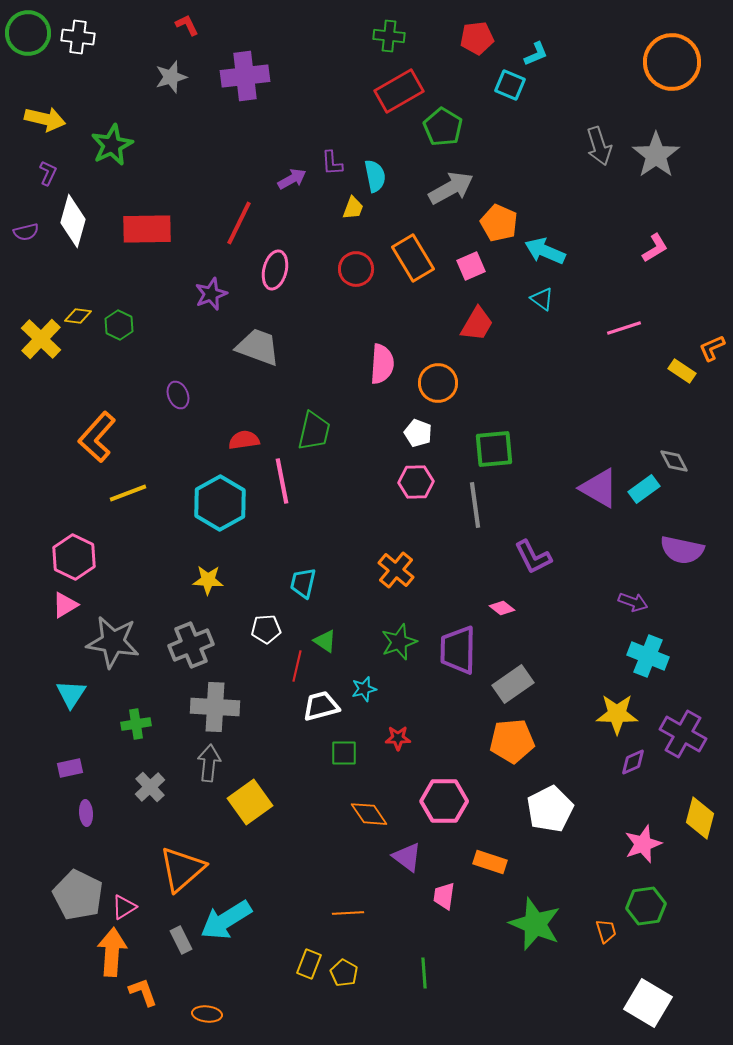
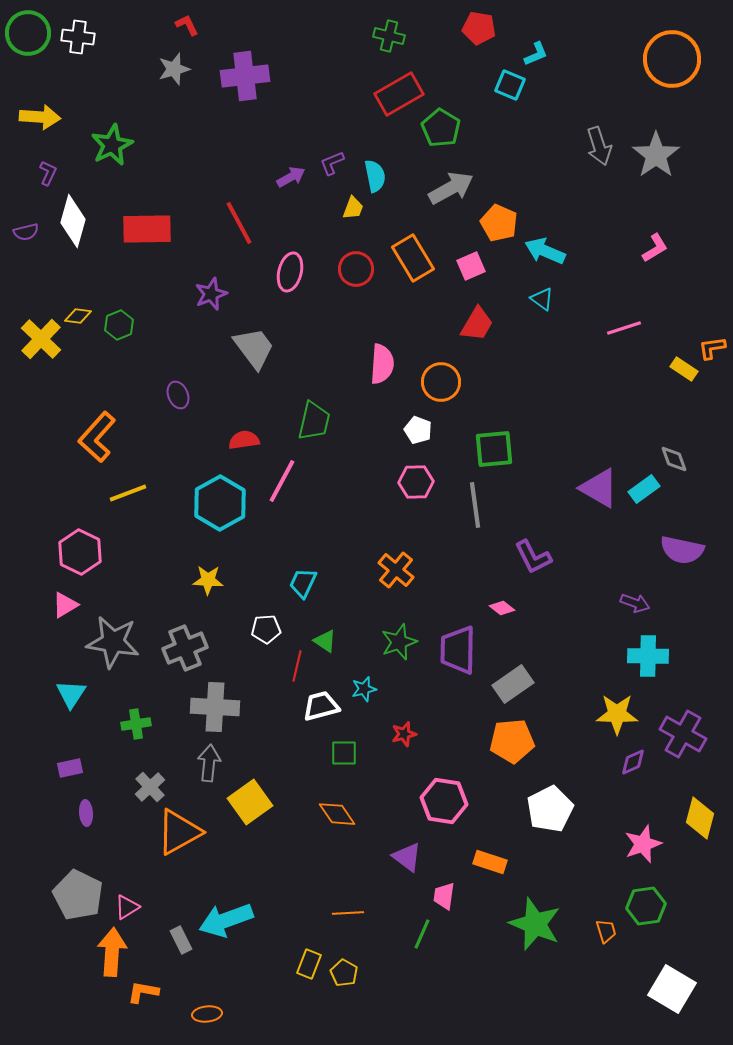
green cross at (389, 36): rotated 8 degrees clockwise
red pentagon at (477, 38): moved 2 px right, 10 px up; rotated 16 degrees clockwise
orange circle at (672, 62): moved 3 px up
gray star at (171, 77): moved 3 px right, 8 px up
red rectangle at (399, 91): moved 3 px down
yellow arrow at (45, 119): moved 5 px left, 2 px up; rotated 9 degrees counterclockwise
green pentagon at (443, 127): moved 2 px left, 1 px down
purple L-shape at (332, 163): rotated 72 degrees clockwise
purple arrow at (292, 179): moved 1 px left, 2 px up
red line at (239, 223): rotated 54 degrees counterclockwise
pink ellipse at (275, 270): moved 15 px right, 2 px down
green hexagon at (119, 325): rotated 12 degrees clockwise
gray trapezoid at (258, 347): moved 4 px left, 1 px down; rotated 33 degrees clockwise
orange L-shape at (712, 348): rotated 16 degrees clockwise
yellow rectangle at (682, 371): moved 2 px right, 2 px up
orange circle at (438, 383): moved 3 px right, 1 px up
green trapezoid at (314, 431): moved 10 px up
white pentagon at (418, 433): moved 3 px up
gray diamond at (674, 461): moved 2 px up; rotated 8 degrees clockwise
pink line at (282, 481): rotated 39 degrees clockwise
pink hexagon at (74, 557): moved 6 px right, 5 px up
cyan trapezoid at (303, 583): rotated 12 degrees clockwise
purple arrow at (633, 602): moved 2 px right, 1 px down
gray cross at (191, 645): moved 6 px left, 3 px down
cyan cross at (648, 656): rotated 21 degrees counterclockwise
red star at (398, 738): moved 6 px right, 4 px up; rotated 15 degrees counterclockwise
pink hexagon at (444, 801): rotated 9 degrees clockwise
orange diamond at (369, 814): moved 32 px left
orange triangle at (182, 869): moved 3 px left, 37 px up; rotated 12 degrees clockwise
pink triangle at (124, 907): moved 3 px right
cyan arrow at (226, 920): rotated 12 degrees clockwise
green line at (424, 973): moved 2 px left, 39 px up; rotated 28 degrees clockwise
orange L-shape at (143, 992): rotated 60 degrees counterclockwise
white square at (648, 1003): moved 24 px right, 14 px up
orange ellipse at (207, 1014): rotated 12 degrees counterclockwise
